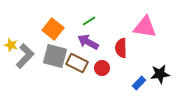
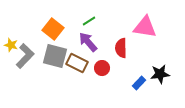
purple arrow: rotated 20 degrees clockwise
